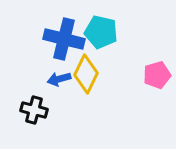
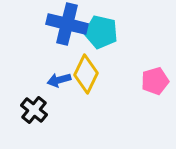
blue cross: moved 3 px right, 15 px up
pink pentagon: moved 2 px left, 6 px down
blue arrow: moved 1 px down
black cross: rotated 24 degrees clockwise
